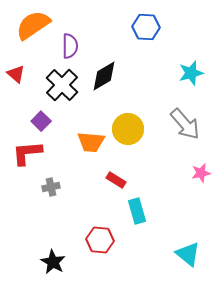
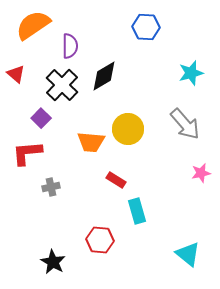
purple square: moved 3 px up
